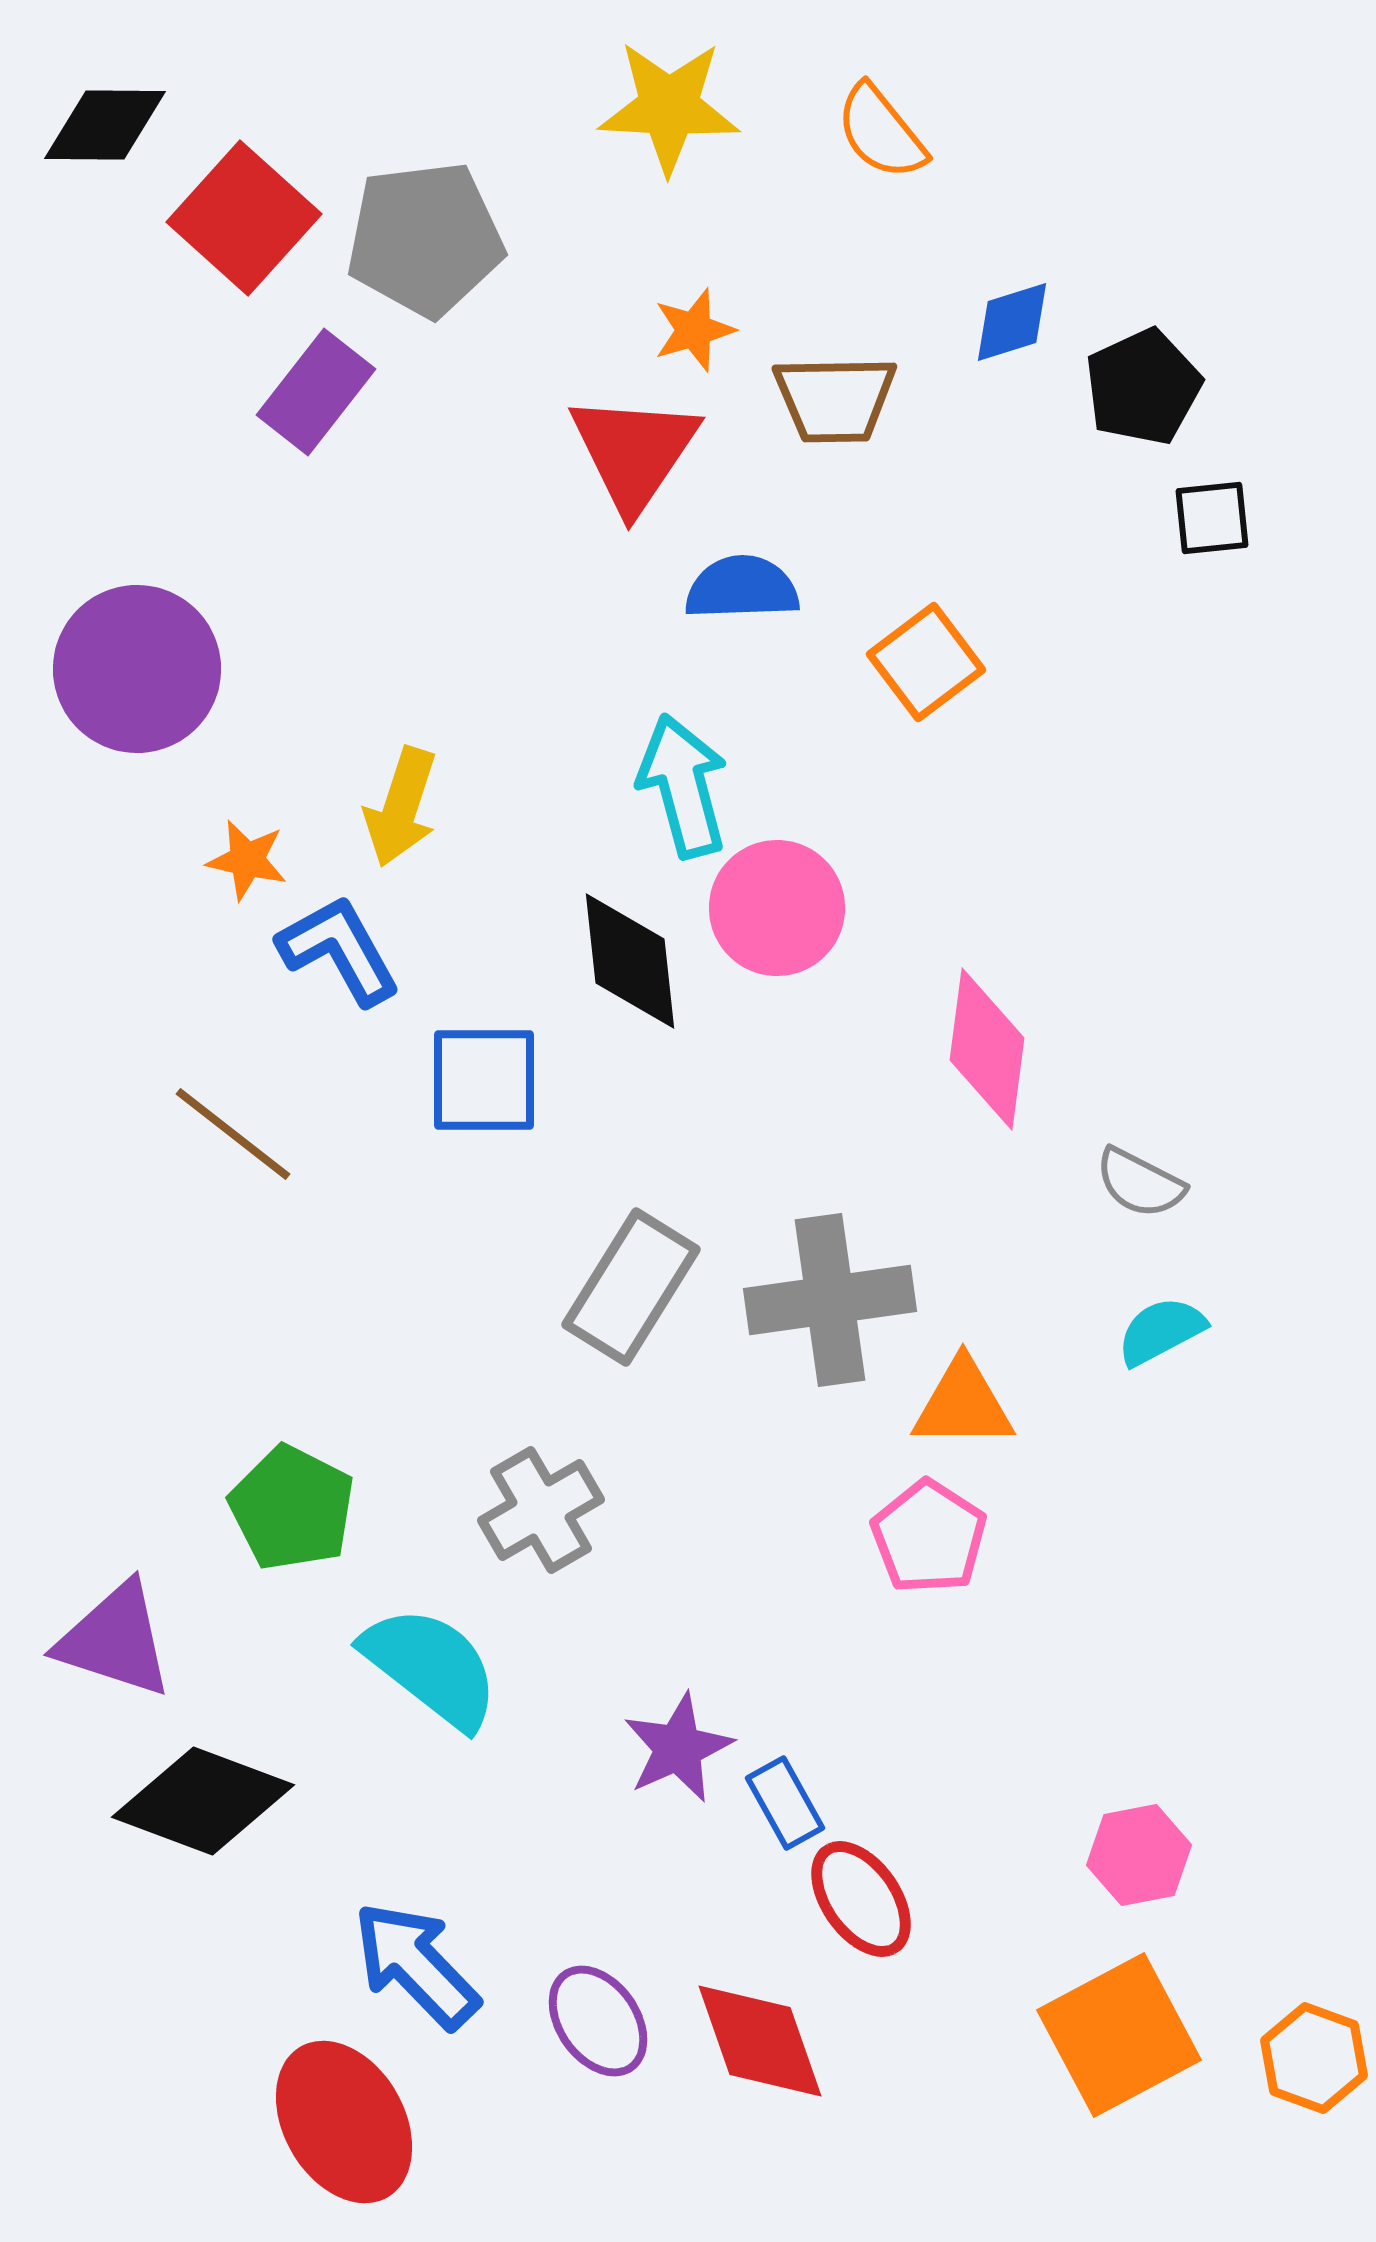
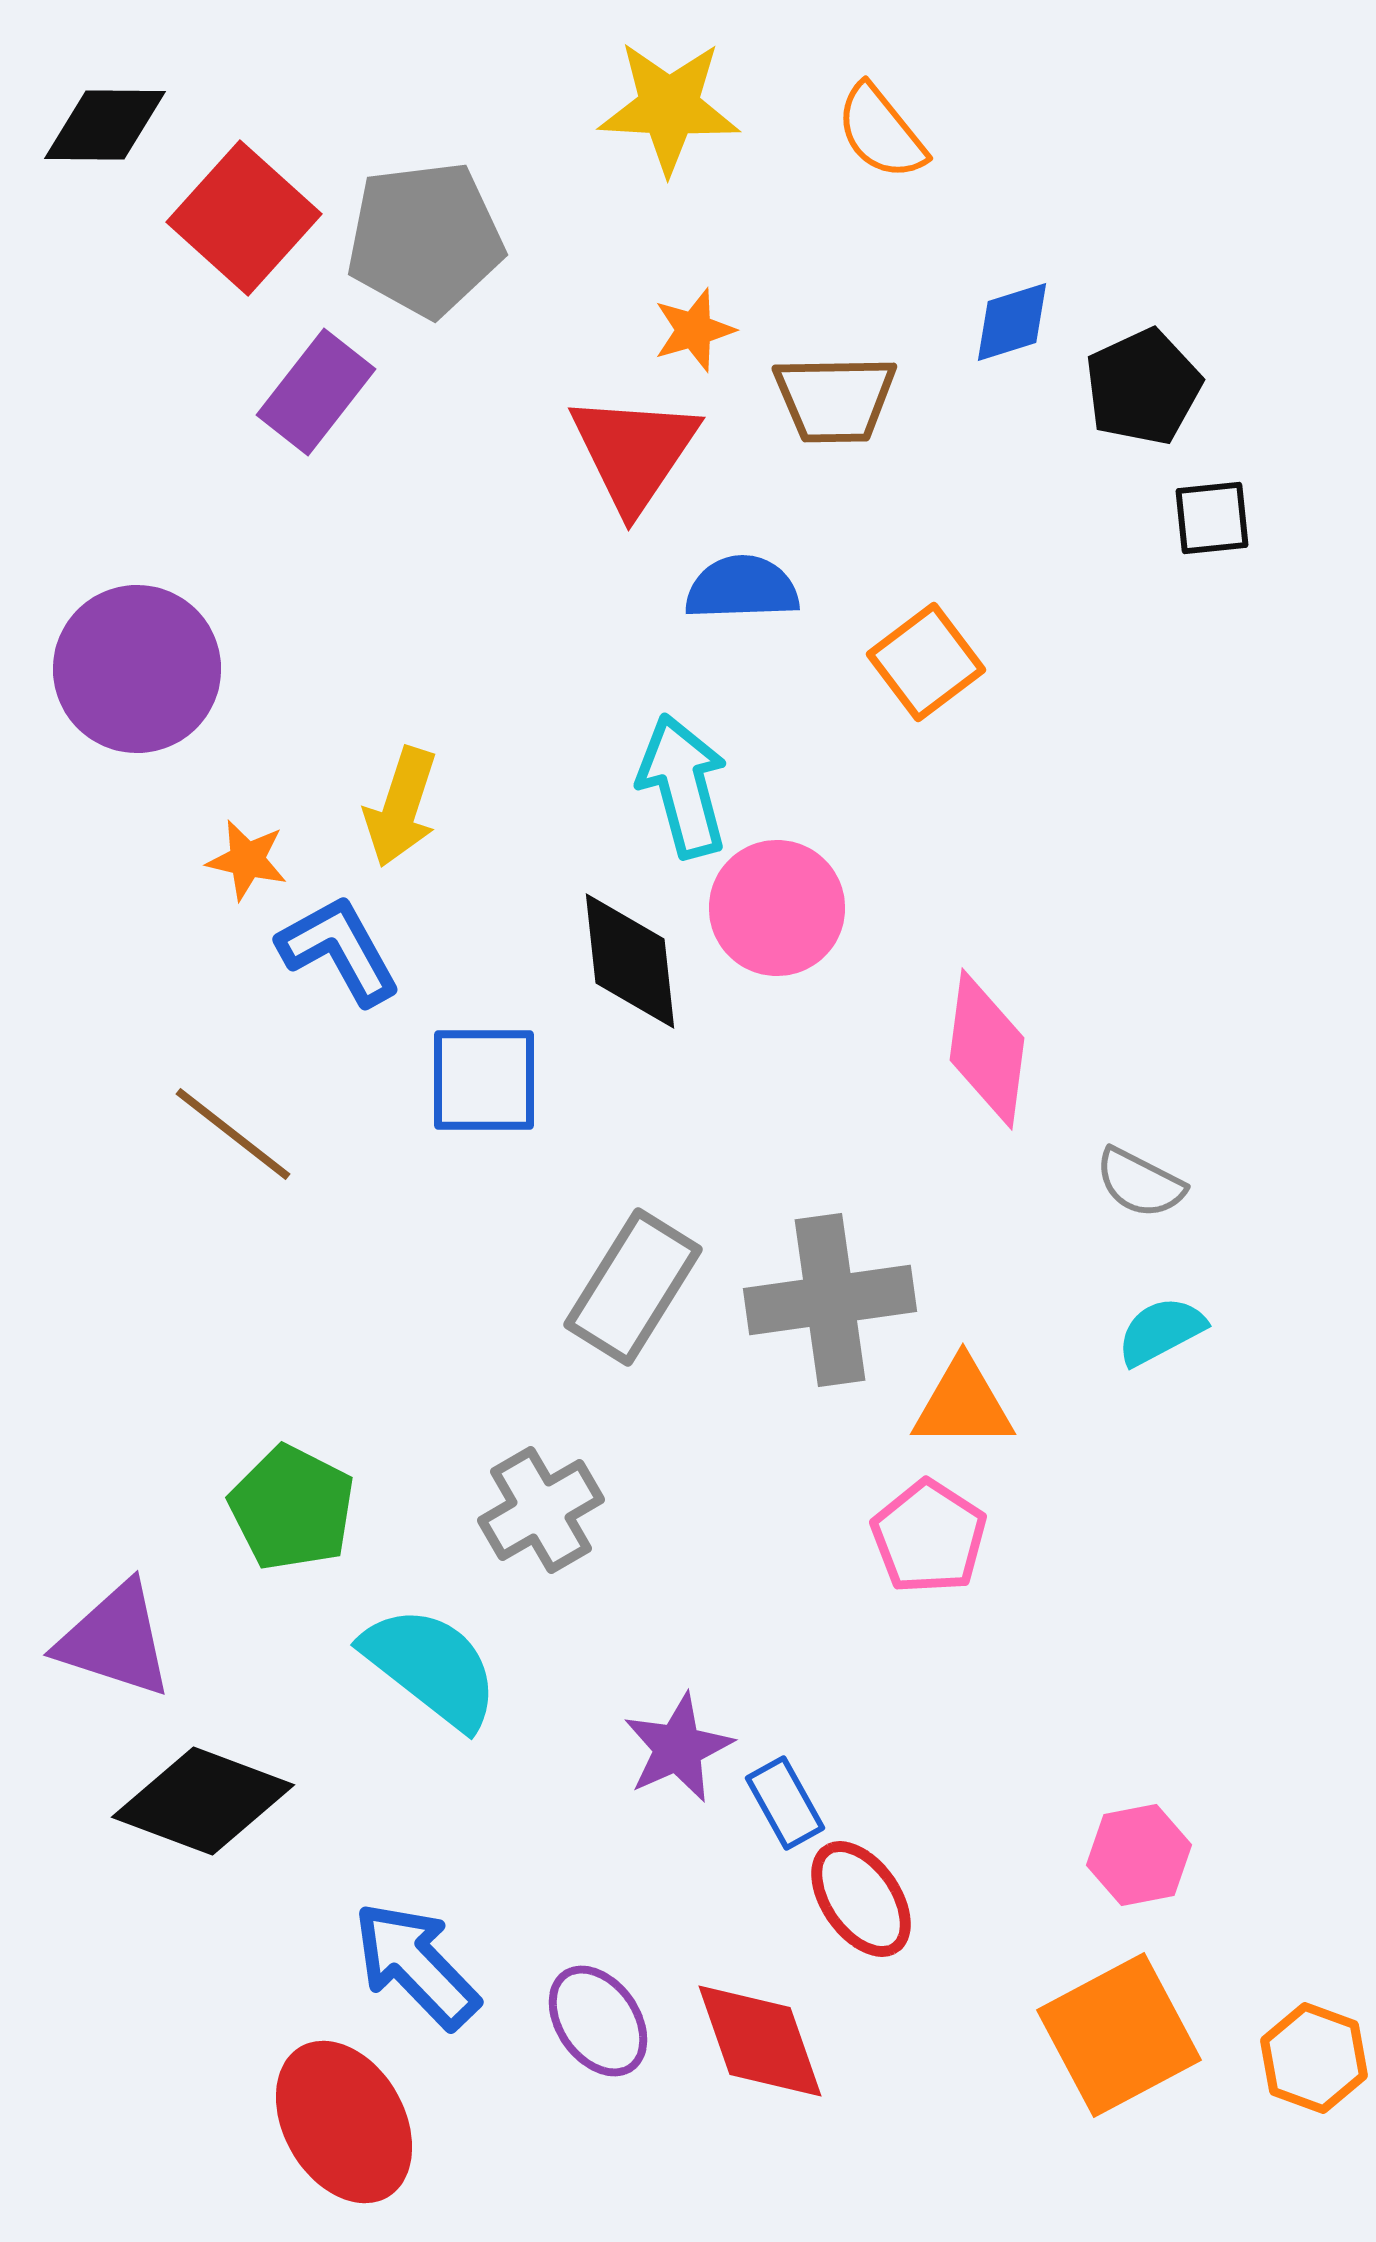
gray rectangle at (631, 1287): moved 2 px right
